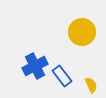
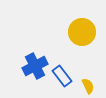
yellow semicircle: moved 3 px left, 1 px down
